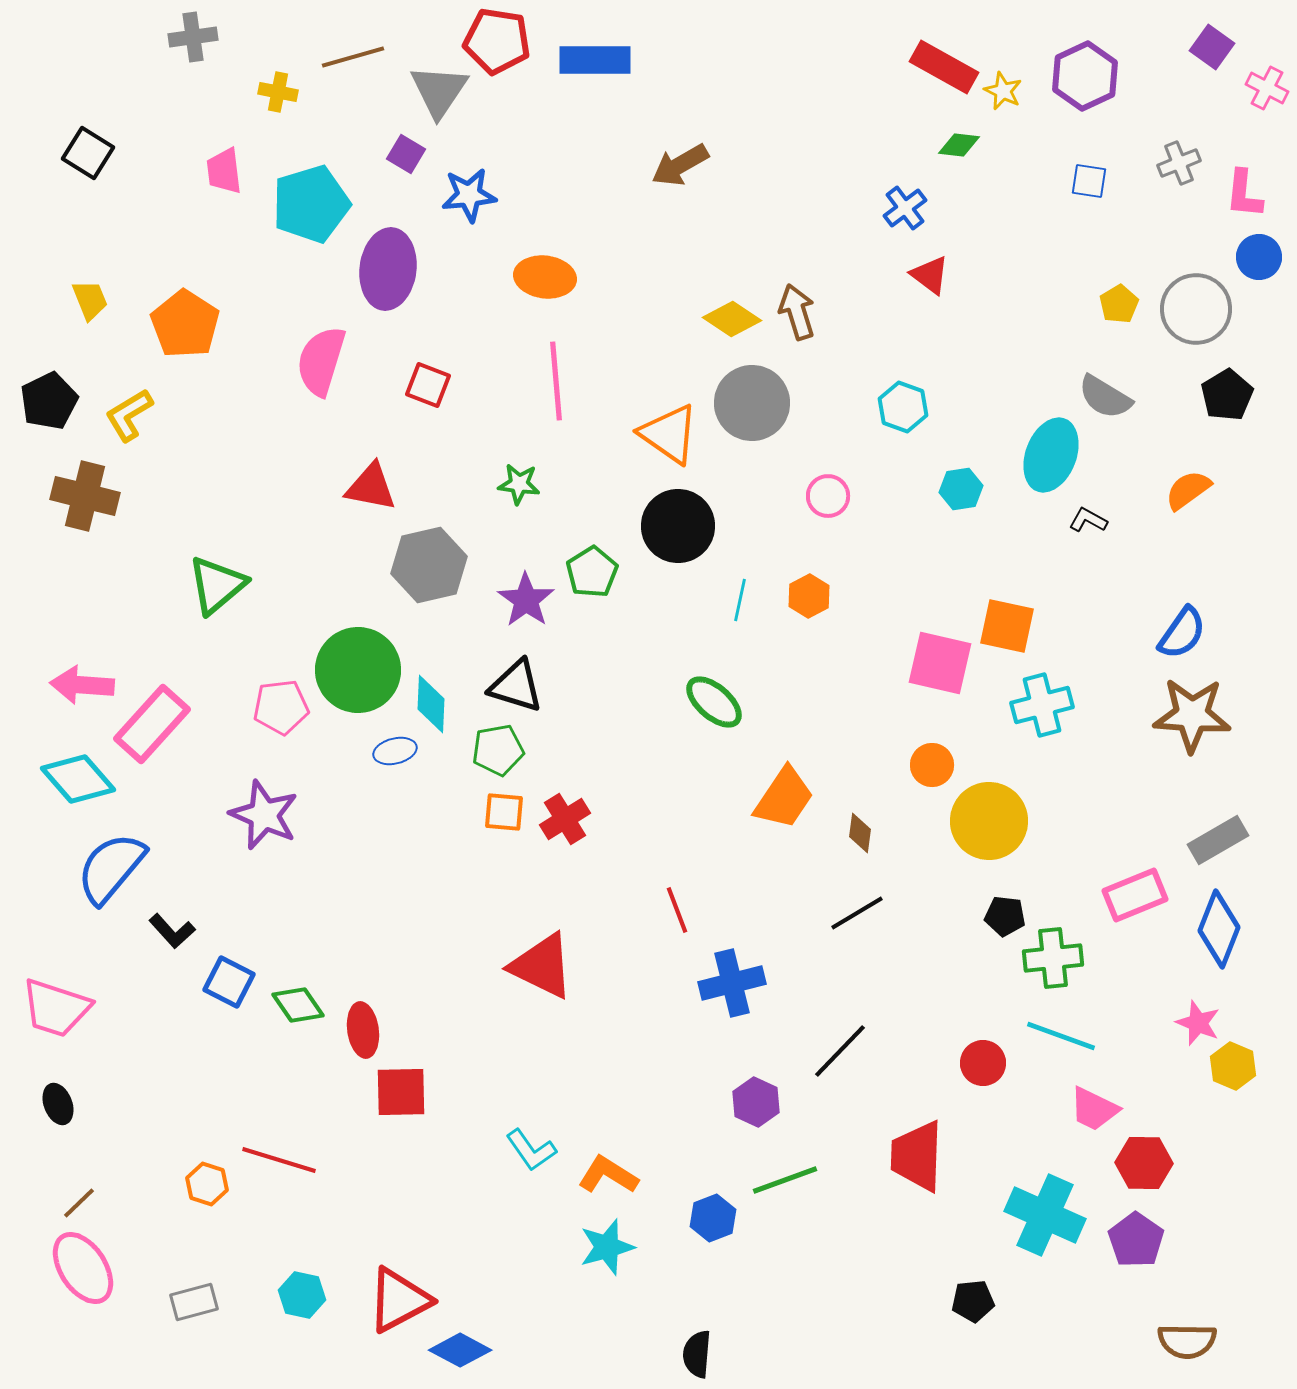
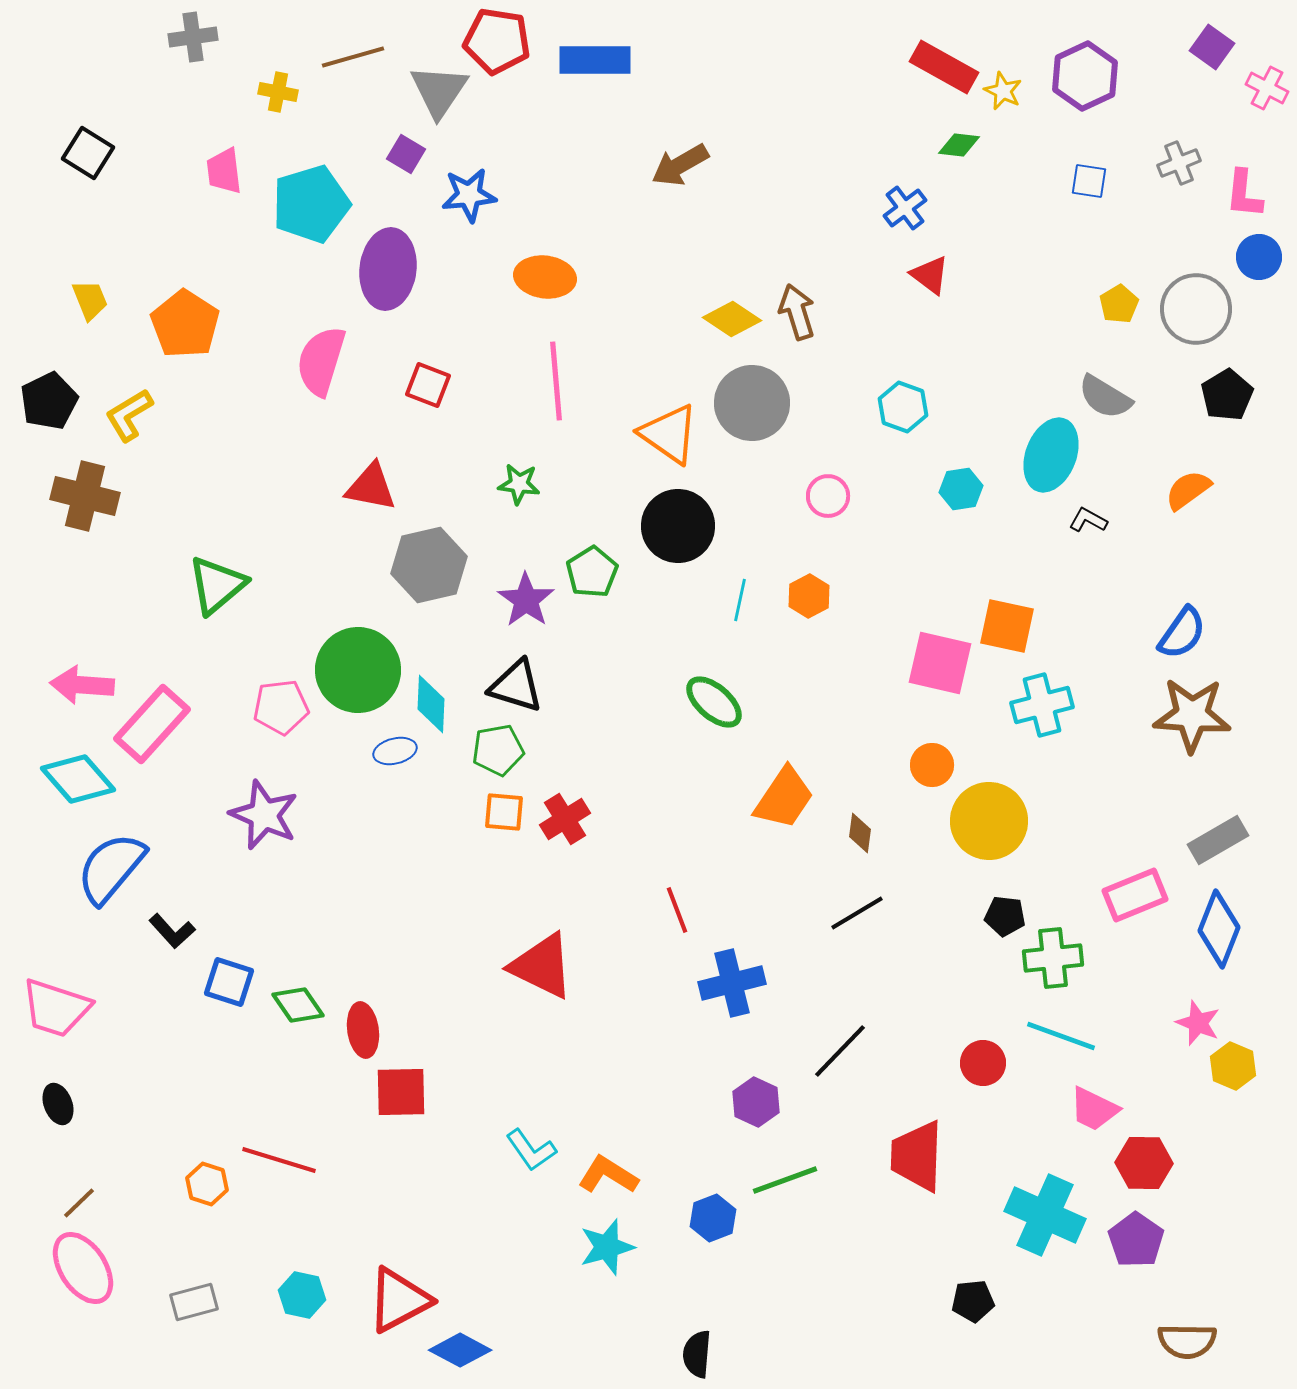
blue square at (229, 982): rotated 9 degrees counterclockwise
